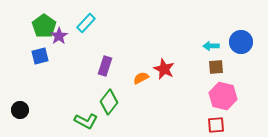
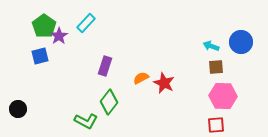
cyan arrow: rotated 21 degrees clockwise
red star: moved 14 px down
pink hexagon: rotated 12 degrees counterclockwise
black circle: moved 2 px left, 1 px up
